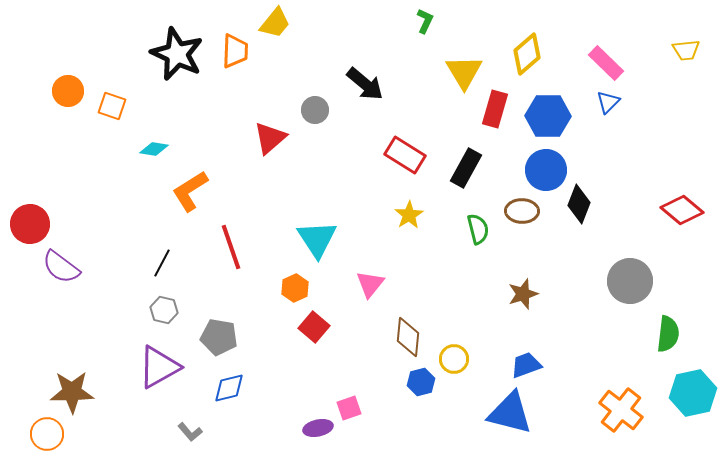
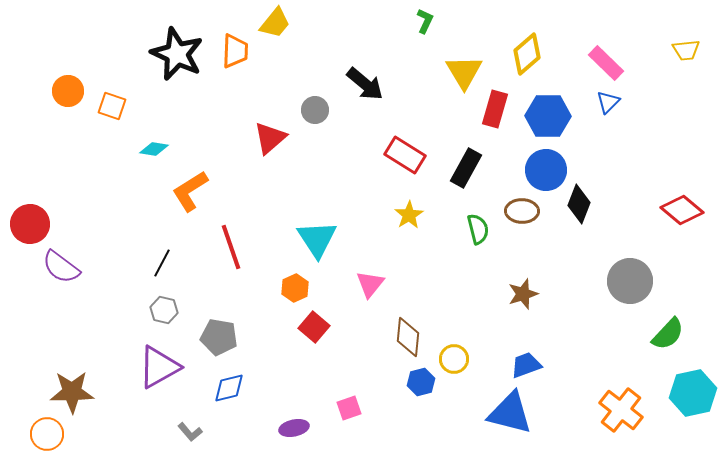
green semicircle at (668, 334): rotated 36 degrees clockwise
purple ellipse at (318, 428): moved 24 px left
